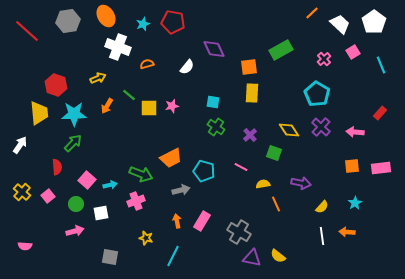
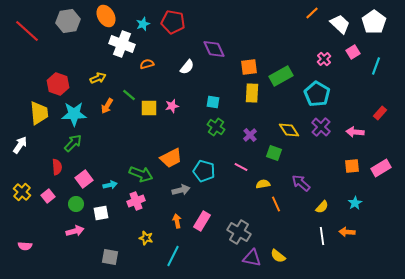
white cross at (118, 47): moved 4 px right, 3 px up
green rectangle at (281, 50): moved 26 px down
cyan line at (381, 65): moved 5 px left, 1 px down; rotated 42 degrees clockwise
red hexagon at (56, 85): moved 2 px right, 1 px up
pink rectangle at (381, 168): rotated 24 degrees counterclockwise
pink square at (87, 180): moved 3 px left, 1 px up; rotated 12 degrees clockwise
purple arrow at (301, 183): rotated 150 degrees counterclockwise
